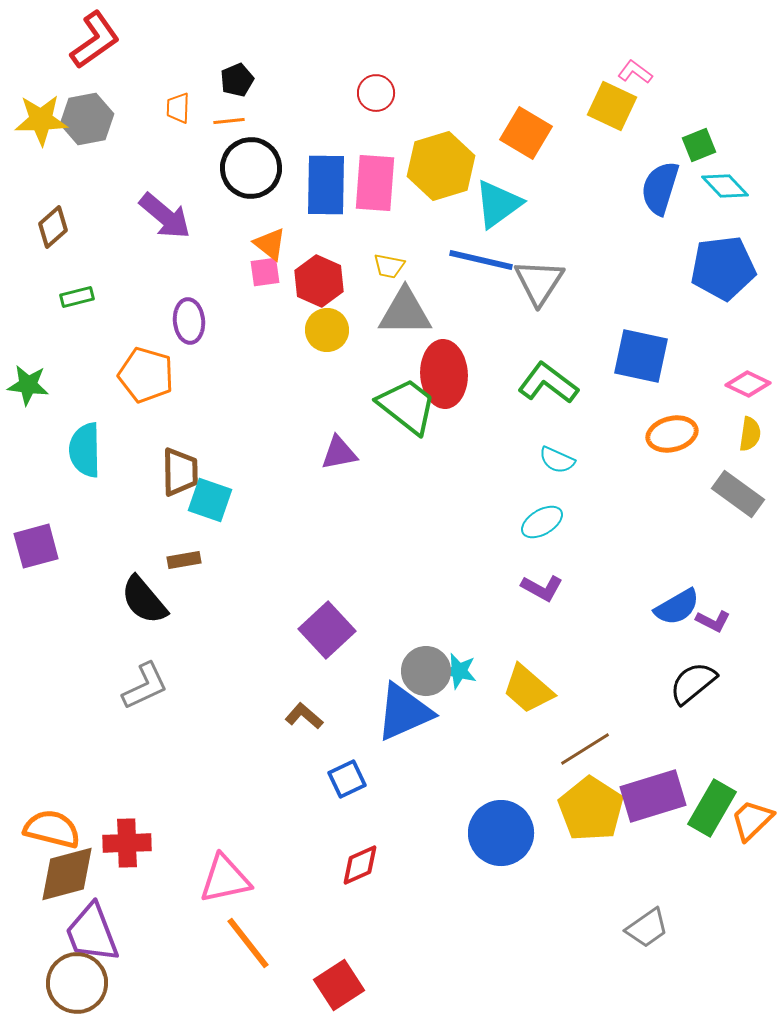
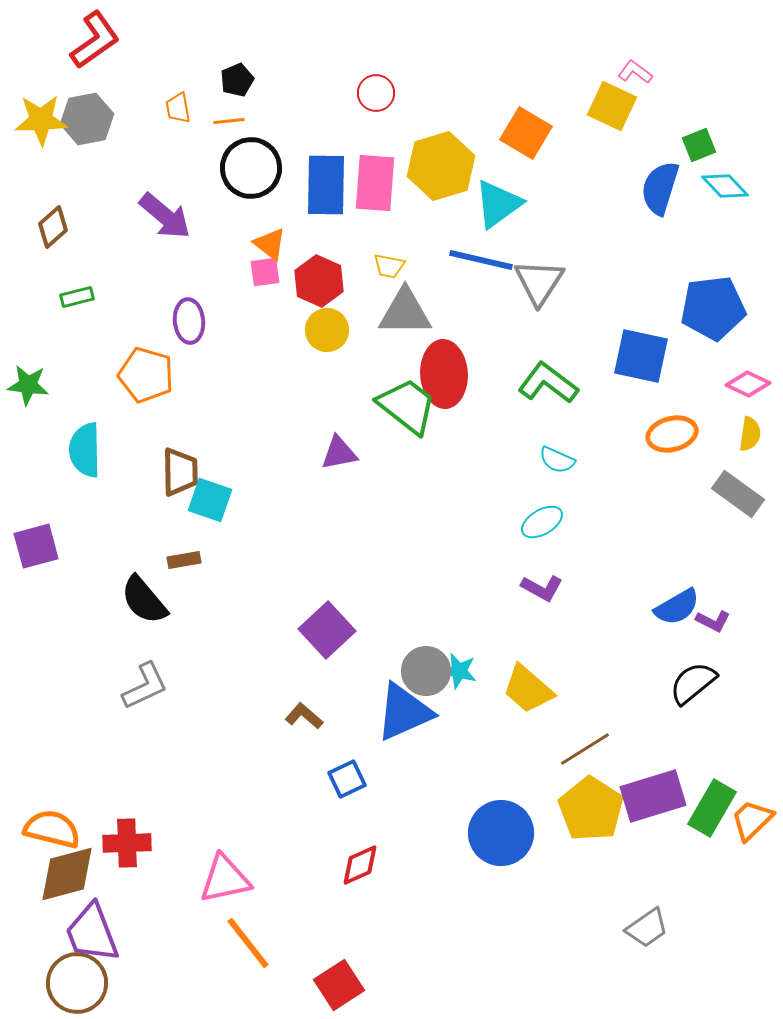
orange trapezoid at (178, 108): rotated 12 degrees counterclockwise
blue pentagon at (723, 268): moved 10 px left, 40 px down
